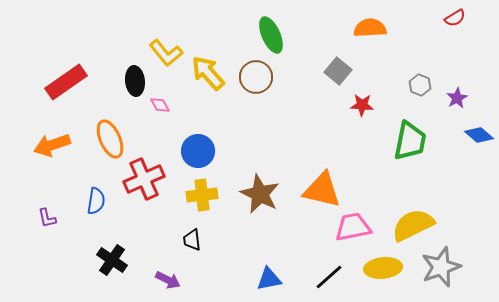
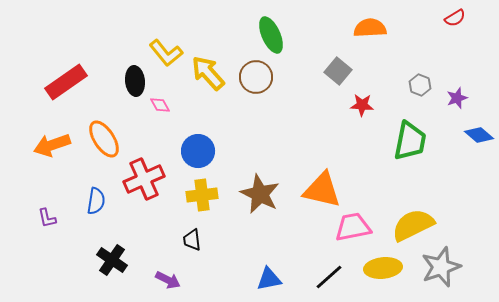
purple star: rotated 10 degrees clockwise
orange ellipse: moved 6 px left; rotated 9 degrees counterclockwise
